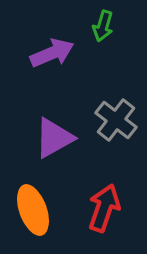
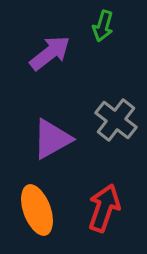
purple arrow: moved 2 px left; rotated 15 degrees counterclockwise
purple triangle: moved 2 px left, 1 px down
orange ellipse: moved 4 px right
